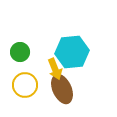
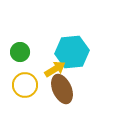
yellow arrow: rotated 100 degrees counterclockwise
